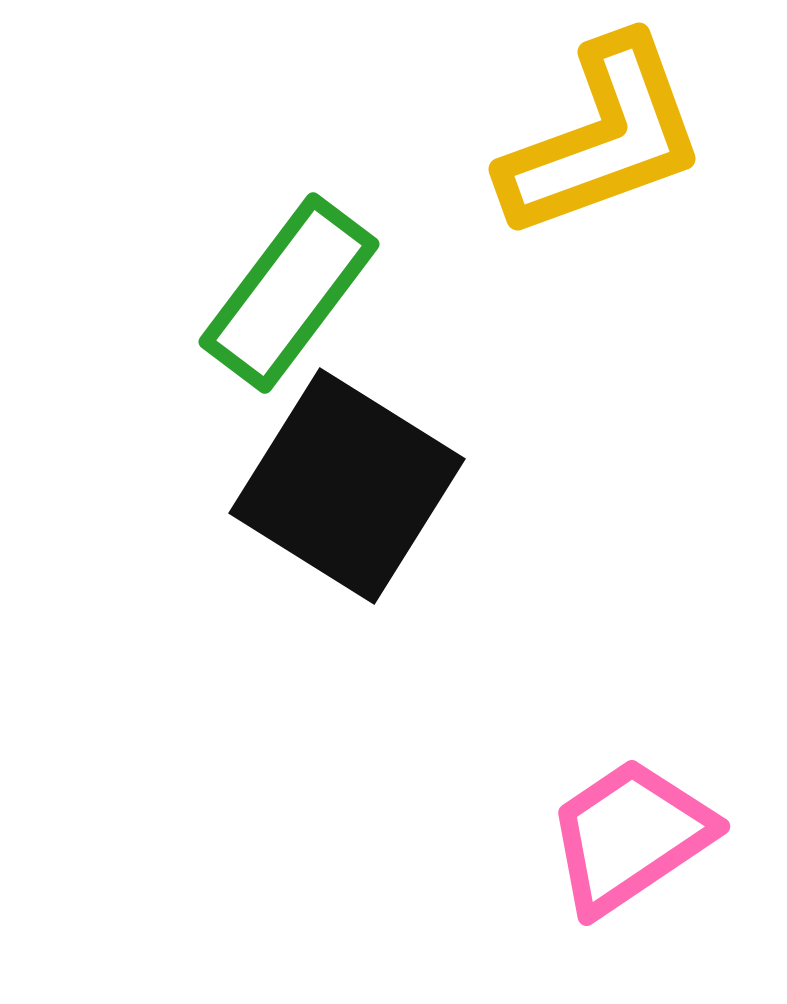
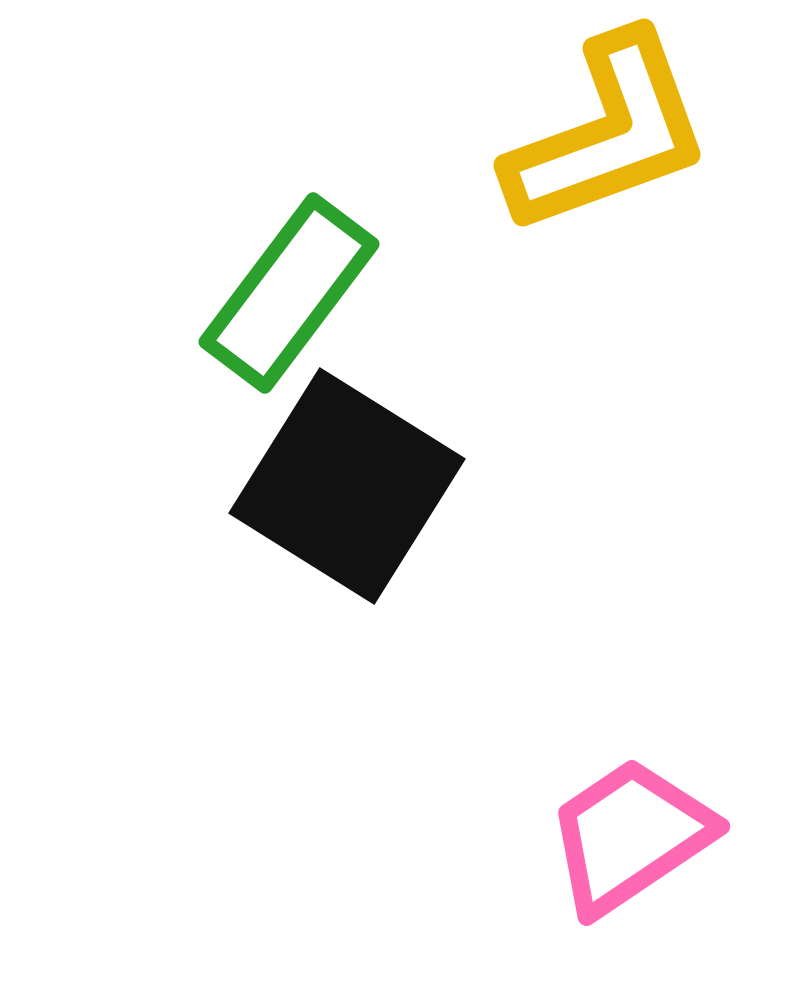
yellow L-shape: moved 5 px right, 4 px up
